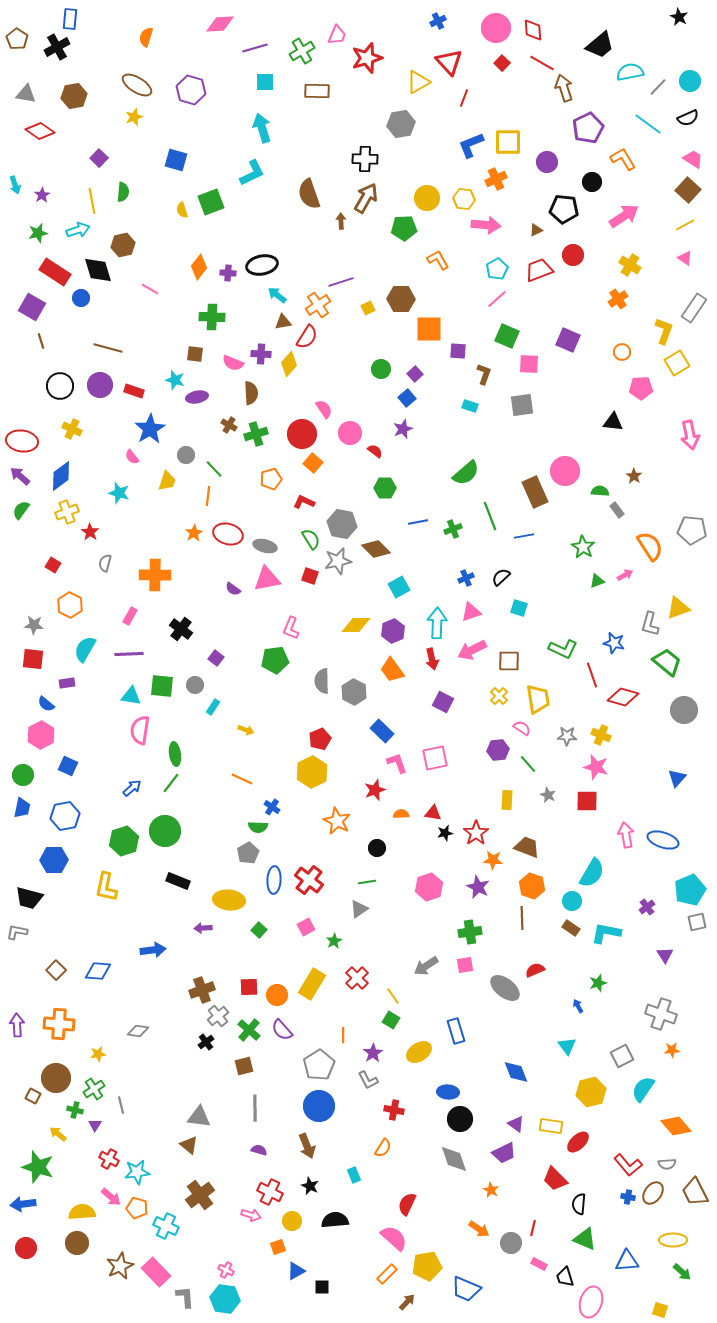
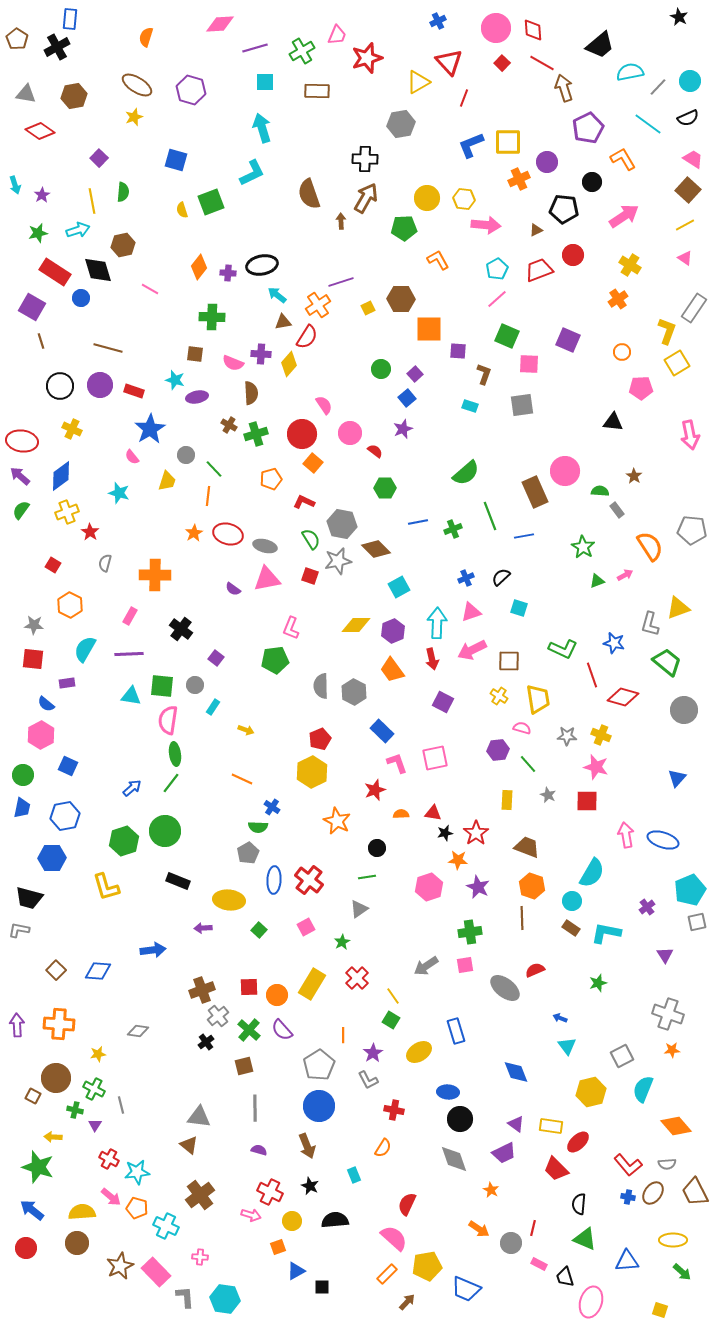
orange cross at (496, 179): moved 23 px right
yellow L-shape at (664, 331): moved 3 px right
pink semicircle at (324, 409): moved 4 px up
gray semicircle at (322, 681): moved 1 px left, 5 px down
yellow cross at (499, 696): rotated 12 degrees counterclockwise
pink semicircle at (522, 728): rotated 18 degrees counterclockwise
pink semicircle at (140, 730): moved 28 px right, 10 px up
blue hexagon at (54, 860): moved 2 px left, 2 px up
orange star at (493, 860): moved 35 px left
green line at (367, 882): moved 5 px up
yellow L-shape at (106, 887): rotated 28 degrees counterclockwise
gray L-shape at (17, 932): moved 2 px right, 2 px up
green star at (334, 941): moved 8 px right, 1 px down
blue arrow at (578, 1006): moved 18 px left, 12 px down; rotated 40 degrees counterclockwise
gray cross at (661, 1014): moved 7 px right
green cross at (94, 1089): rotated 30 degrees counterclockwise
cyan semicircle at (643, 1089): rotated 12 degrees counterclockwise
yellow arrow at (58, 1134): moved 5 px left, 3 px down; rotated 36 degrees counterclockwise
red trapezoid at (555, 1179): moved 1 px right, 10 px up
blue arrow at (23, 1204): moved 9 px right, 6 px down; rotated 45 degrees clockwise
pink cross at (226, 1270): moved 26 px left, 13 px up; rotated 21 degrees counterclockwise
